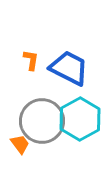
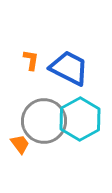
gray circle: moved 2 px right
